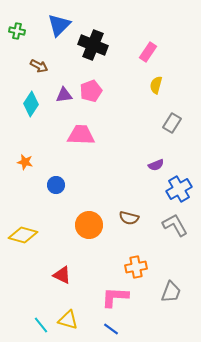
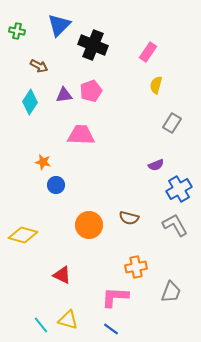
cyan diamond: moved 1 px left, 2 px up
orange star: moved 18 px right
